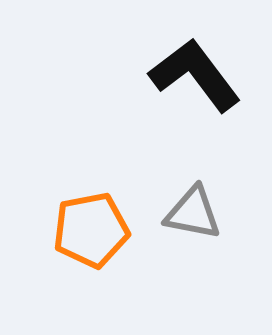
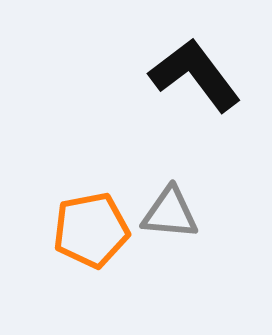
gray triangle: moved 23 px left; rotated 6 degrees counterclockwise
